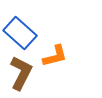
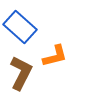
blue rectangle: moved 6 px up
